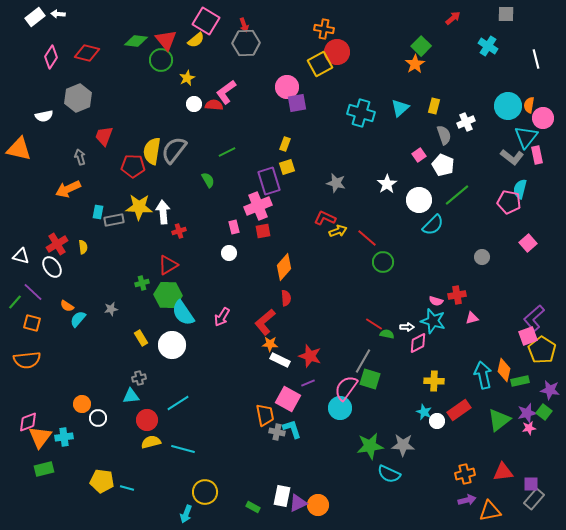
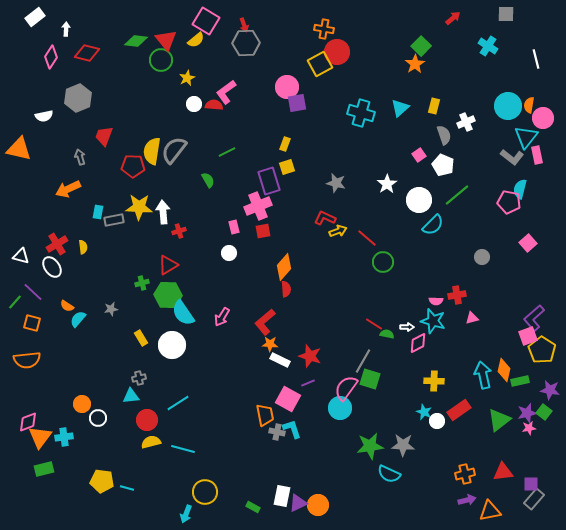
white arrow at (58, 14): moved 8 px right, 15 px down; rotated 88 degrees clockwise
red semicircle at (286, 298): moved 9 px up
pink semicircle at (436, 301): rotated 16 degrees counterclockwise
